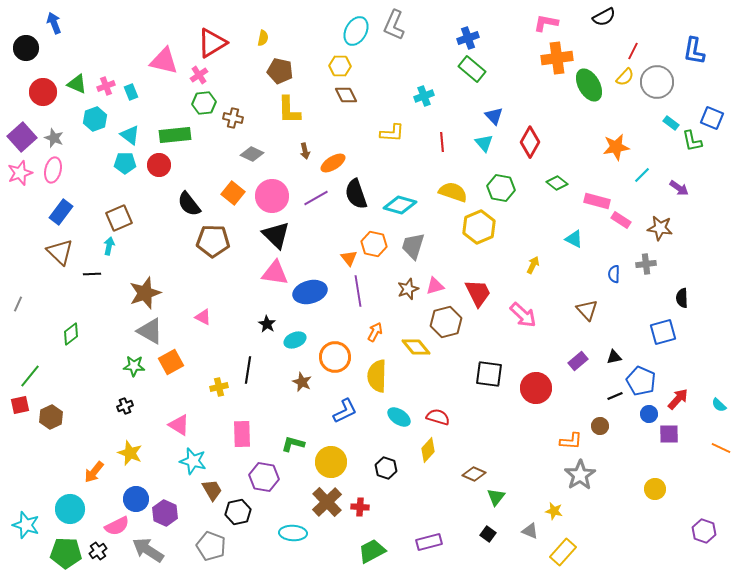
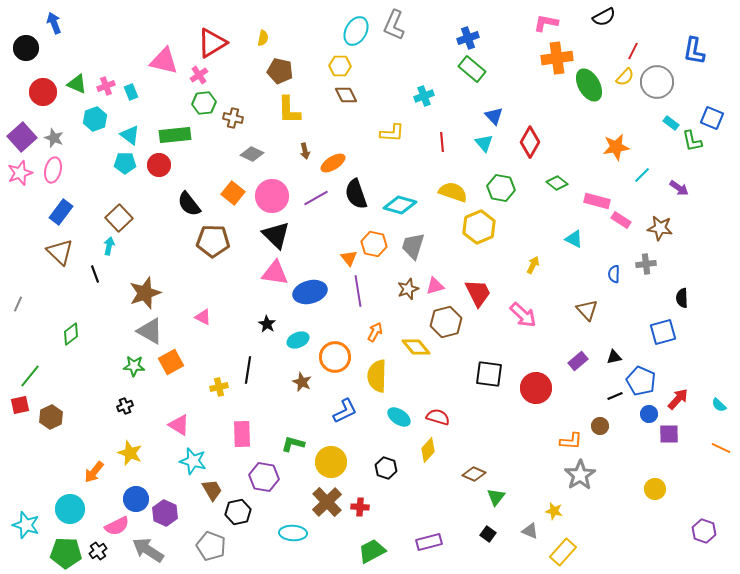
brown square at (119, 218): rotated 20 degrees counterclockwise
black line at (92, 274): moved 3 px right; rotated 72 degrees clockwise
cyan ellipse at (295, 340): moved 3 px right
